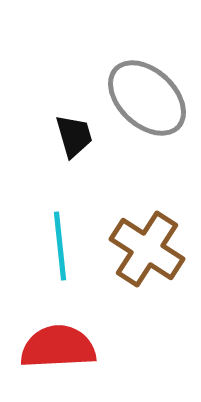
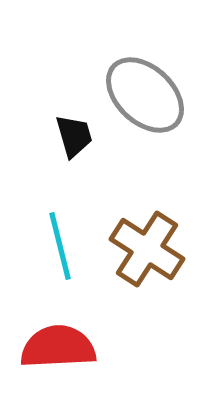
gray ellipse: moved 2 px left, 3 px up
cyan line: rotated 8 degrees counterclockwise
